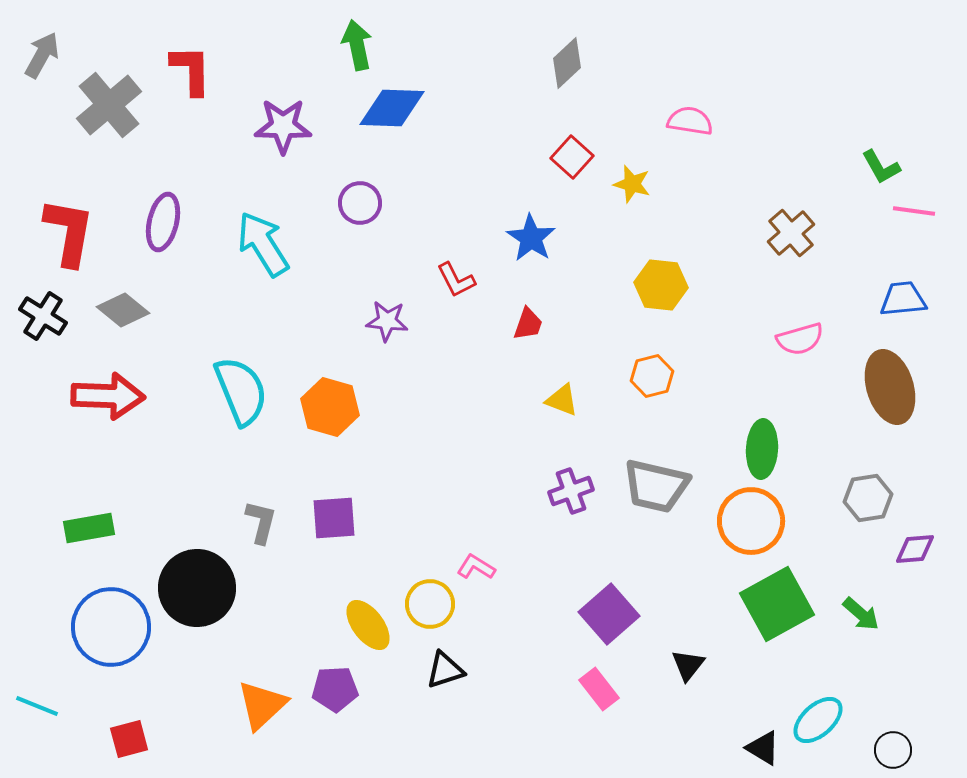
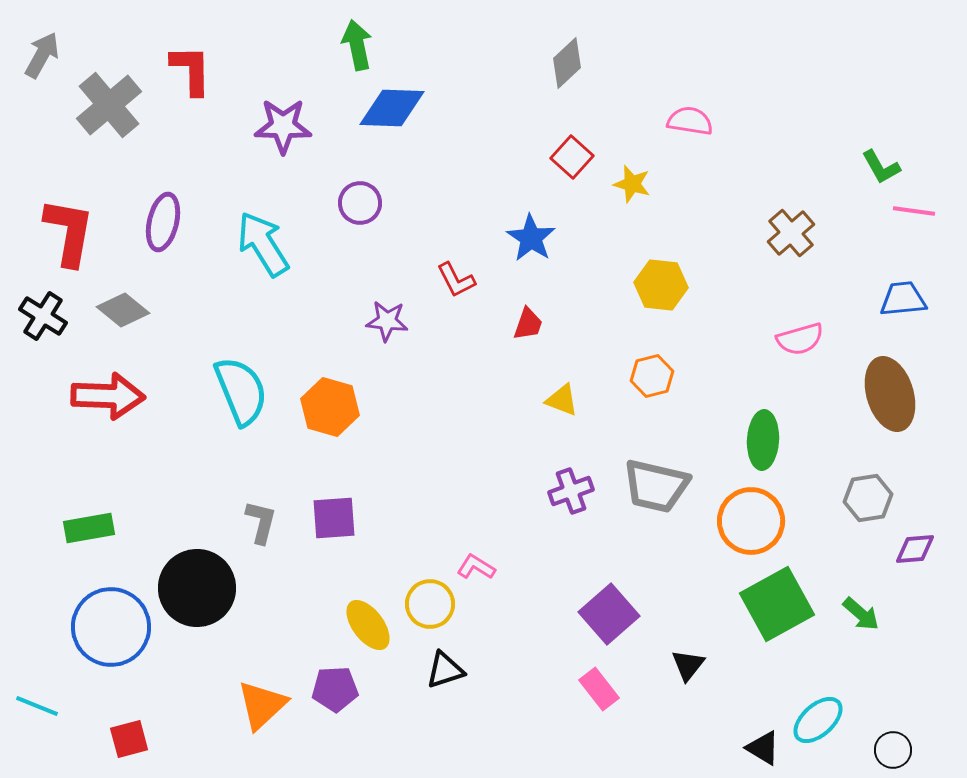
brown ellipse at (890, 387): moved 7 px down
green ellipse at (762, 449): moved 1 px right, 9 px up
